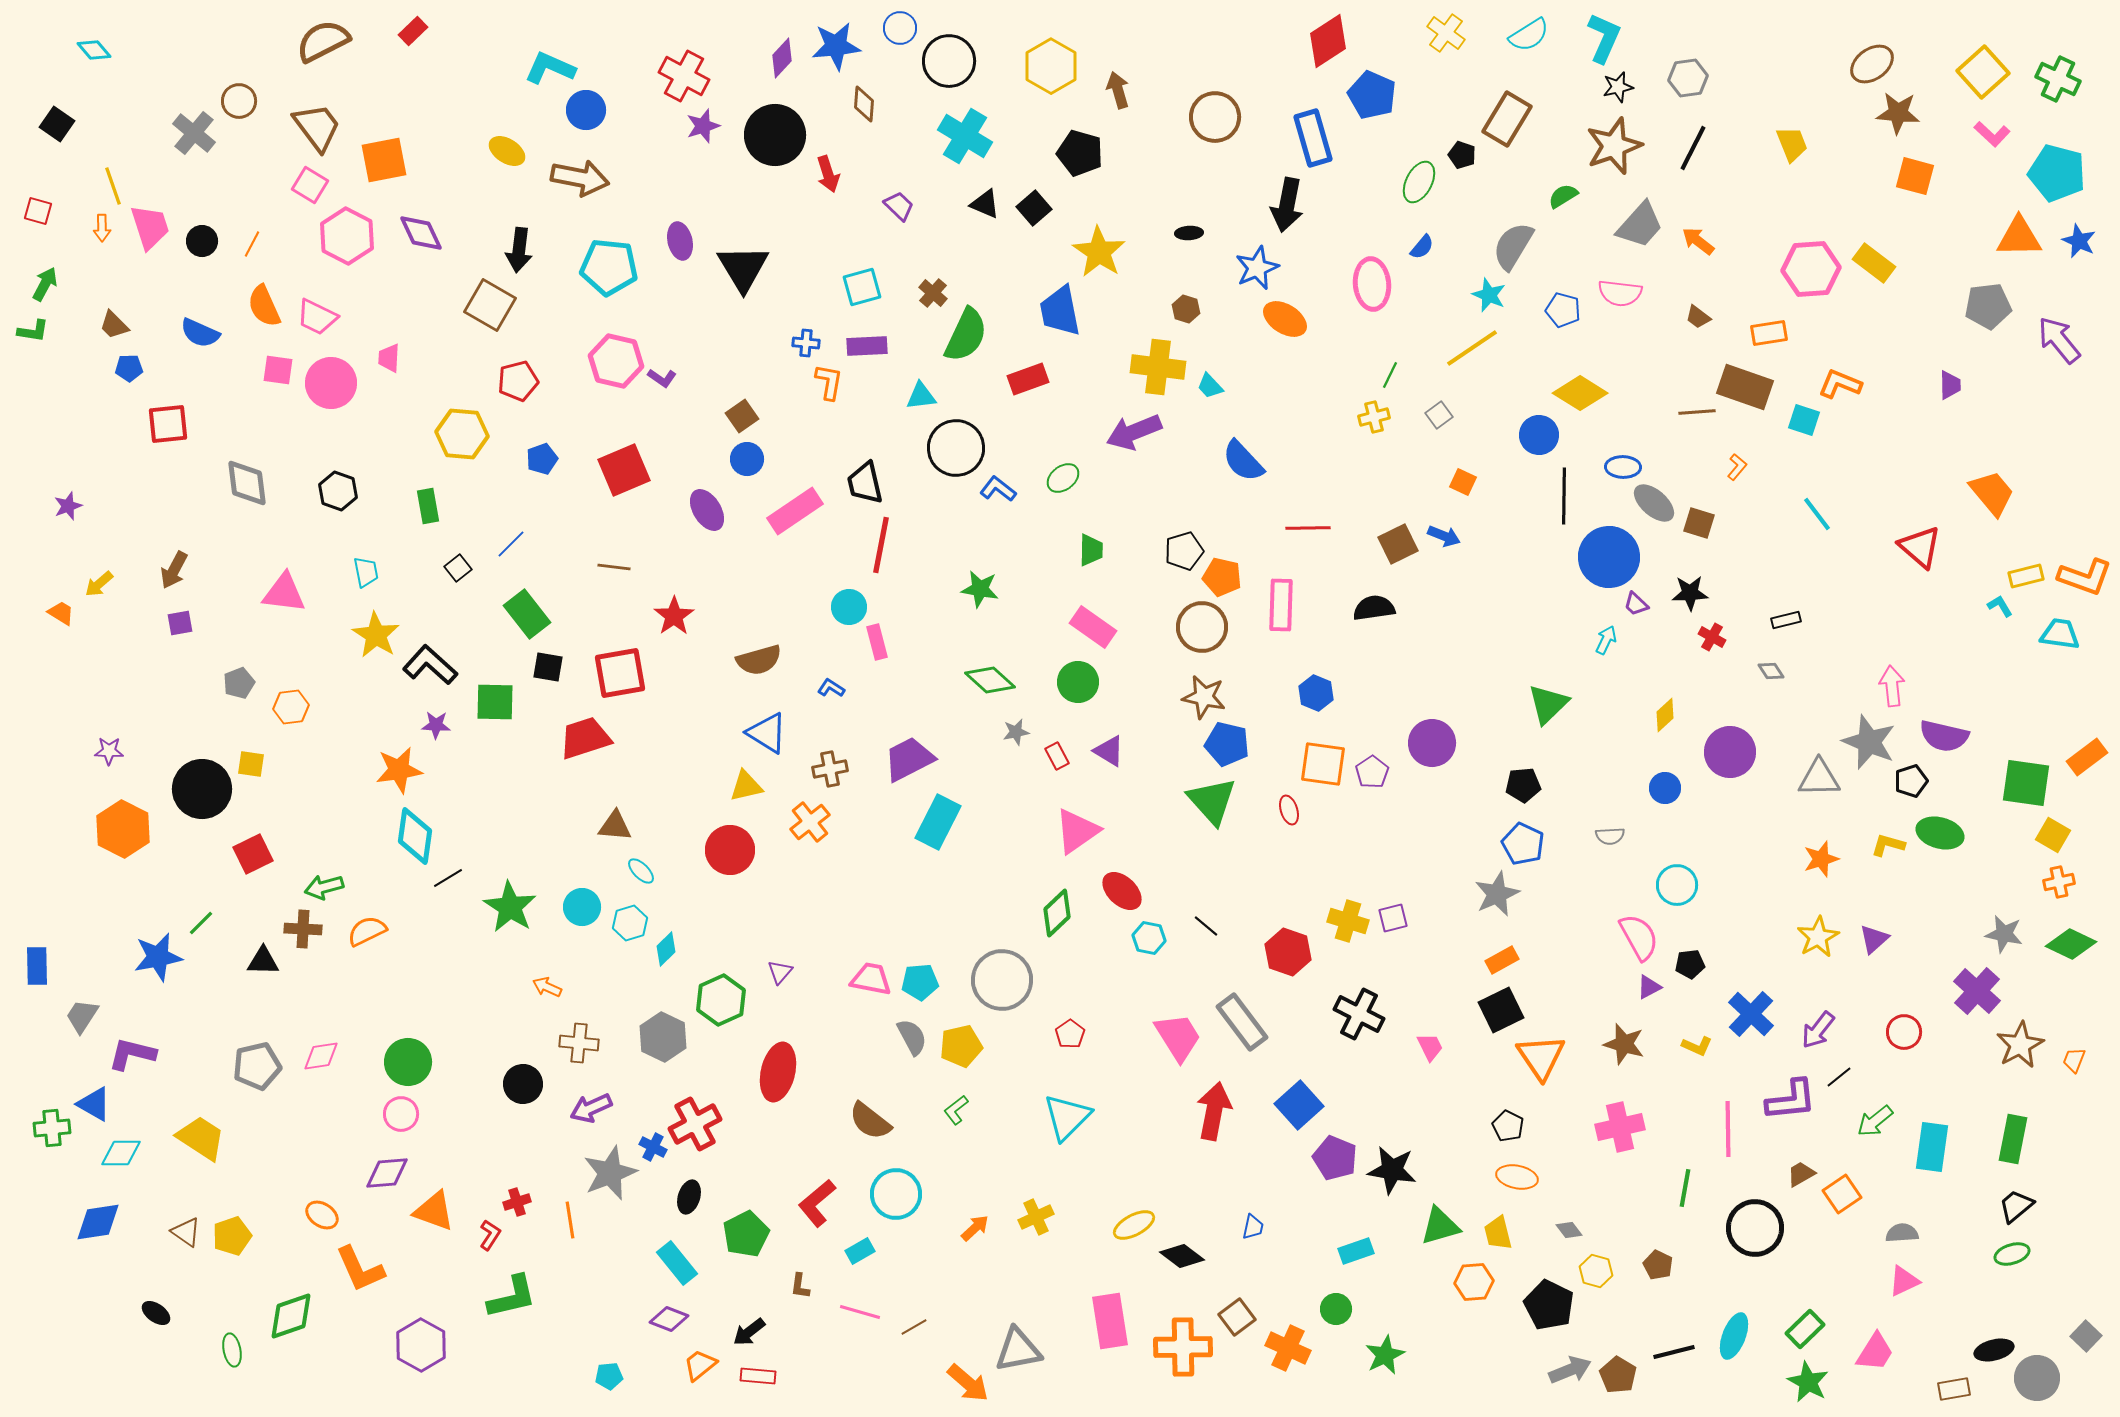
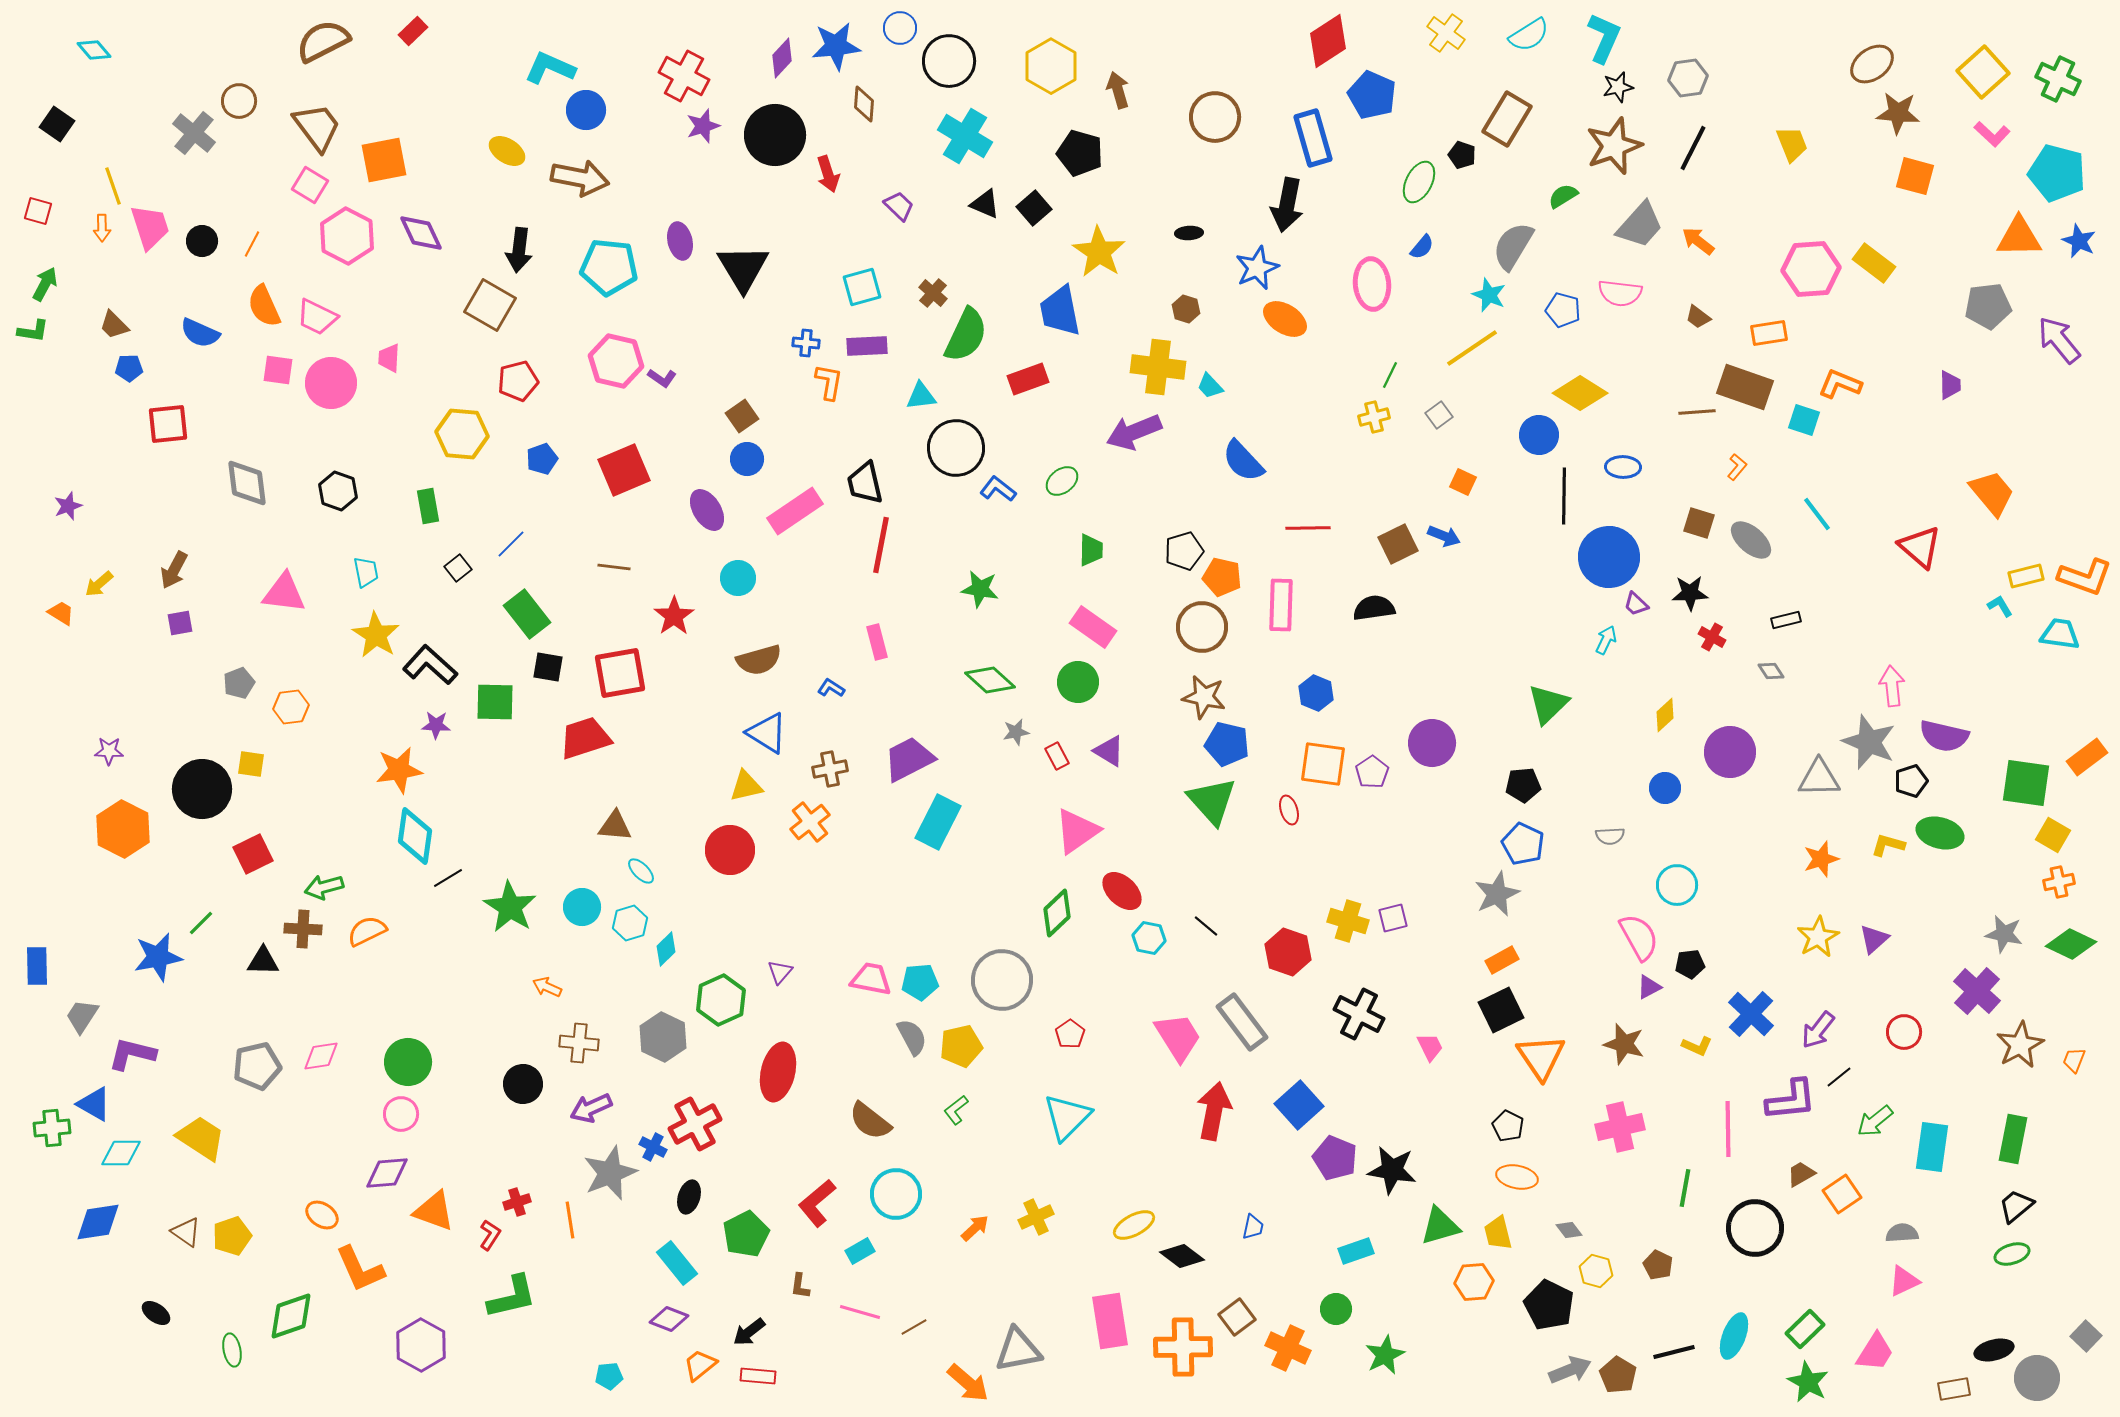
green ellipse at (1063, 478): moved 1 px left, 3 px down
gray ellipse at (1654, 503): moved 97 px right, 37 px down
cyan circle at (849, 607): moved 111 px left, 29 px up
